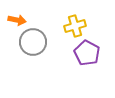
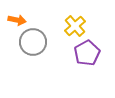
yellow cross: rotated 25 degrees counterclockwise
purple pentagon: rotated 15 degrees clockwise
